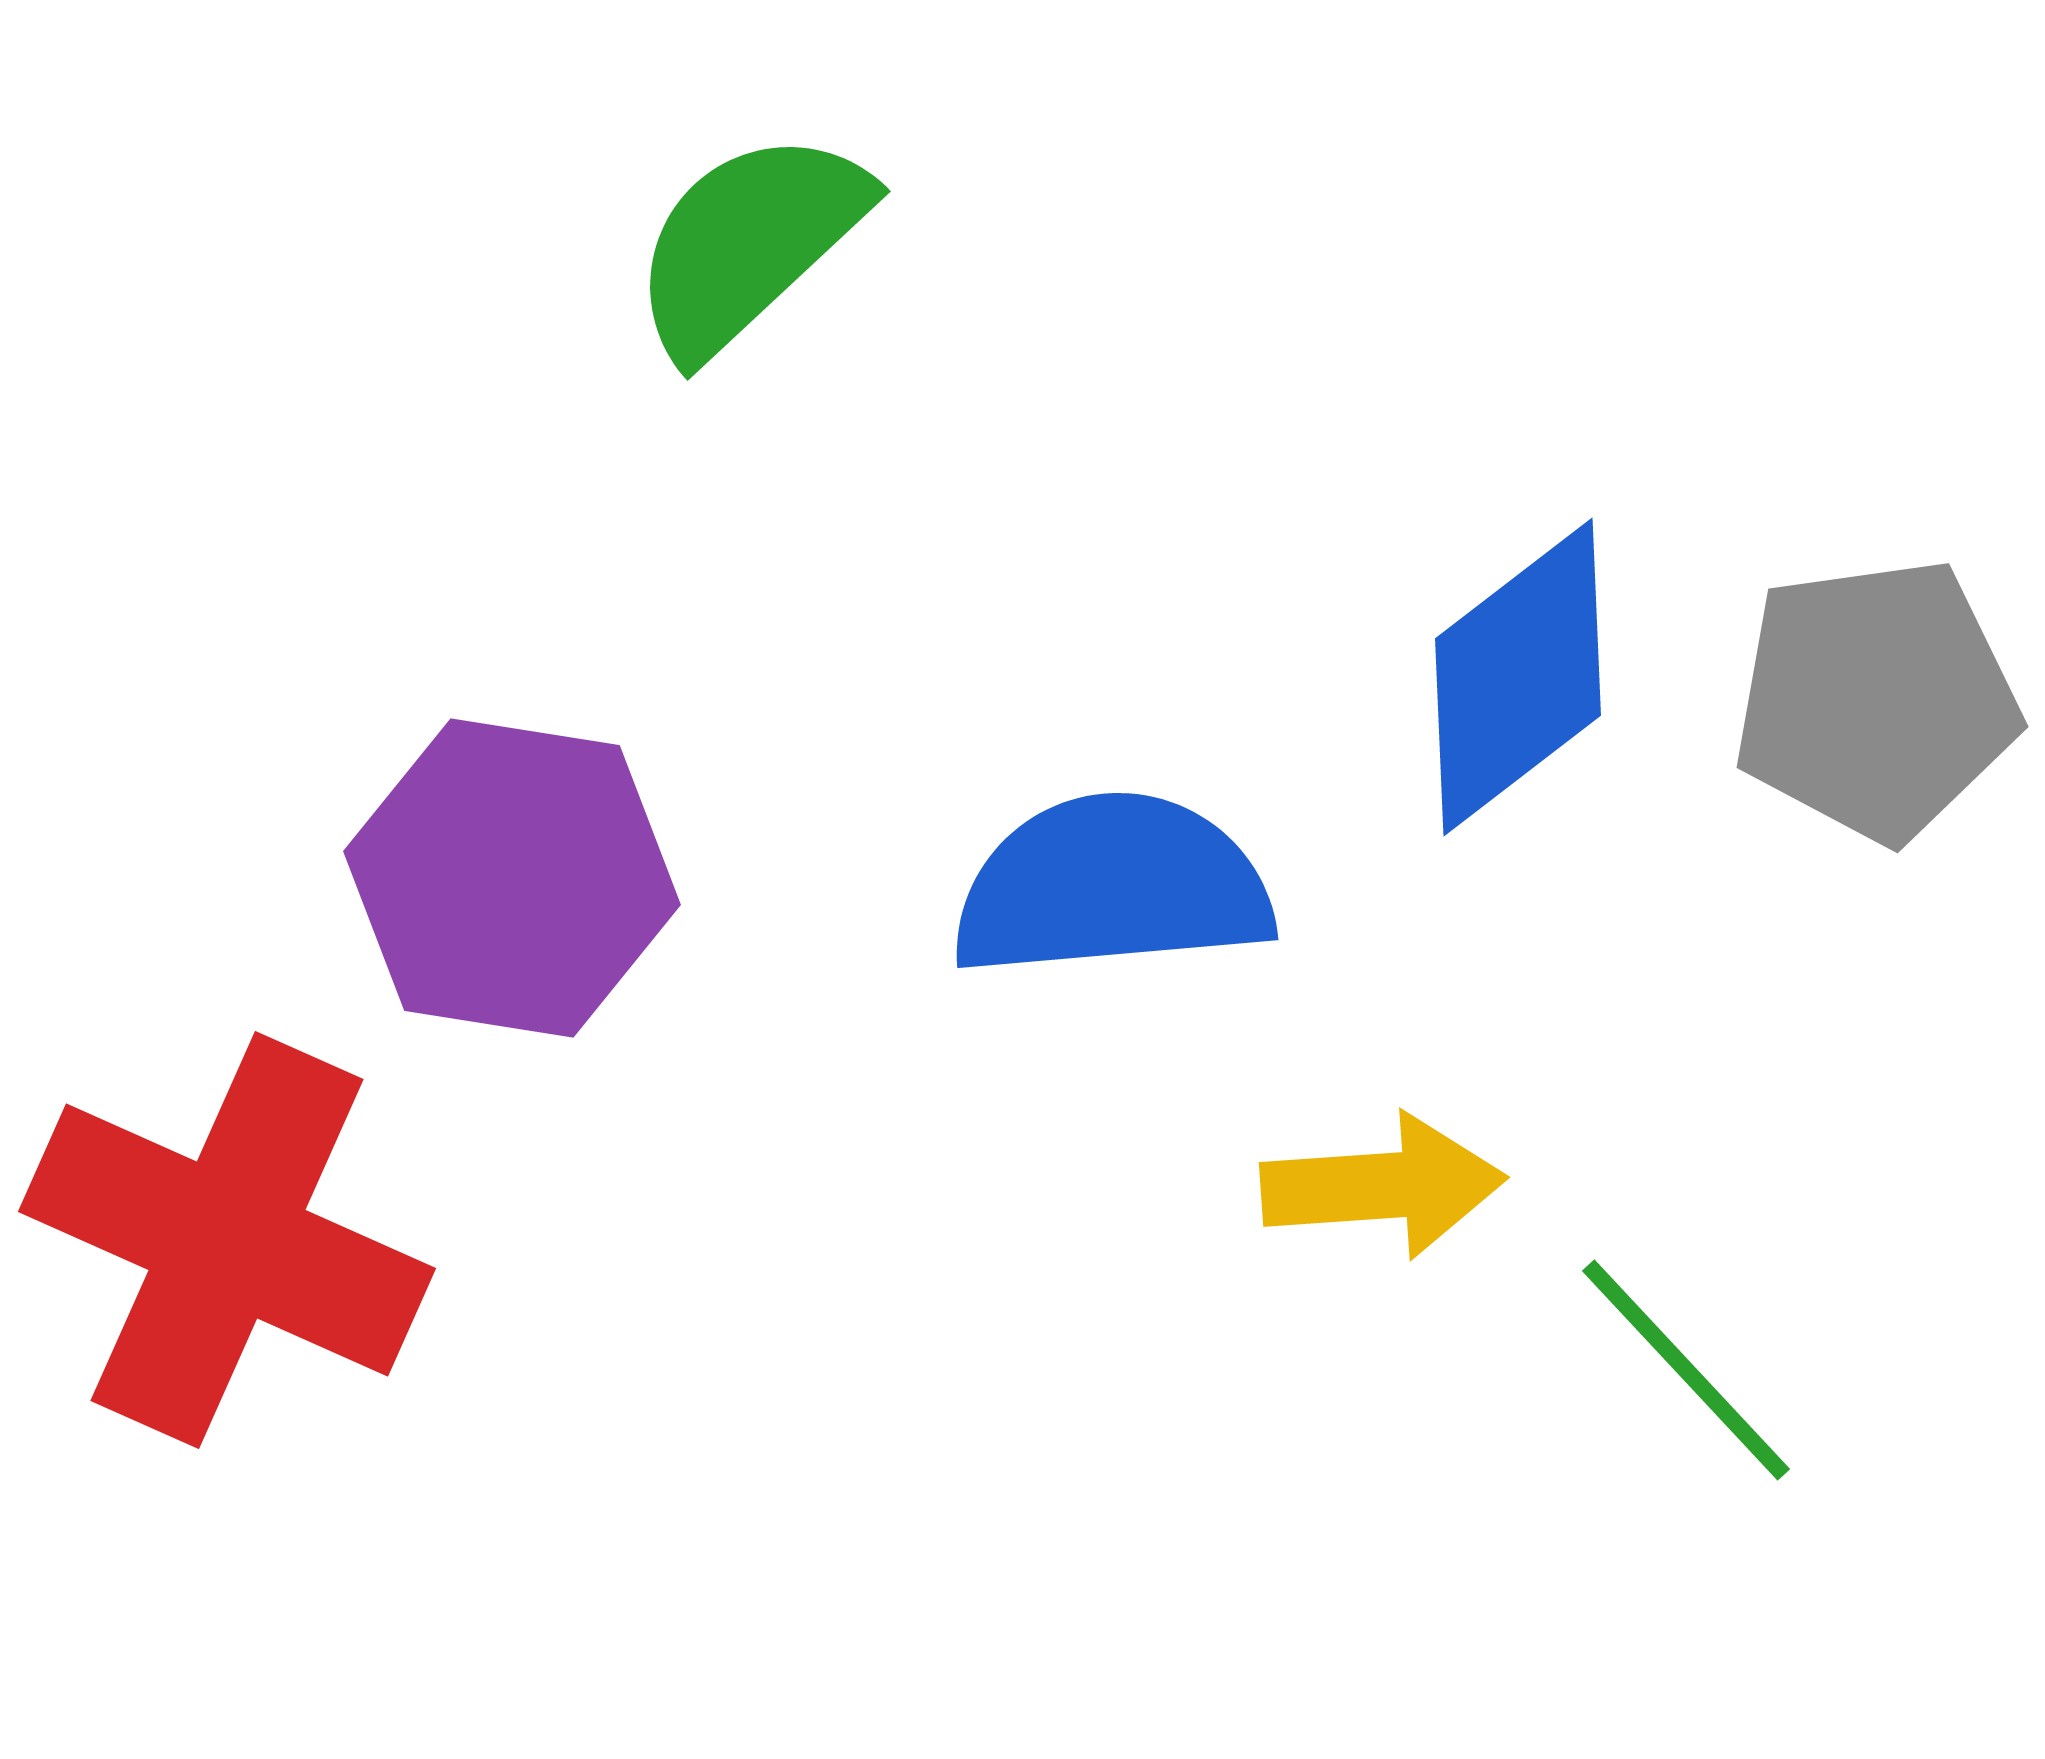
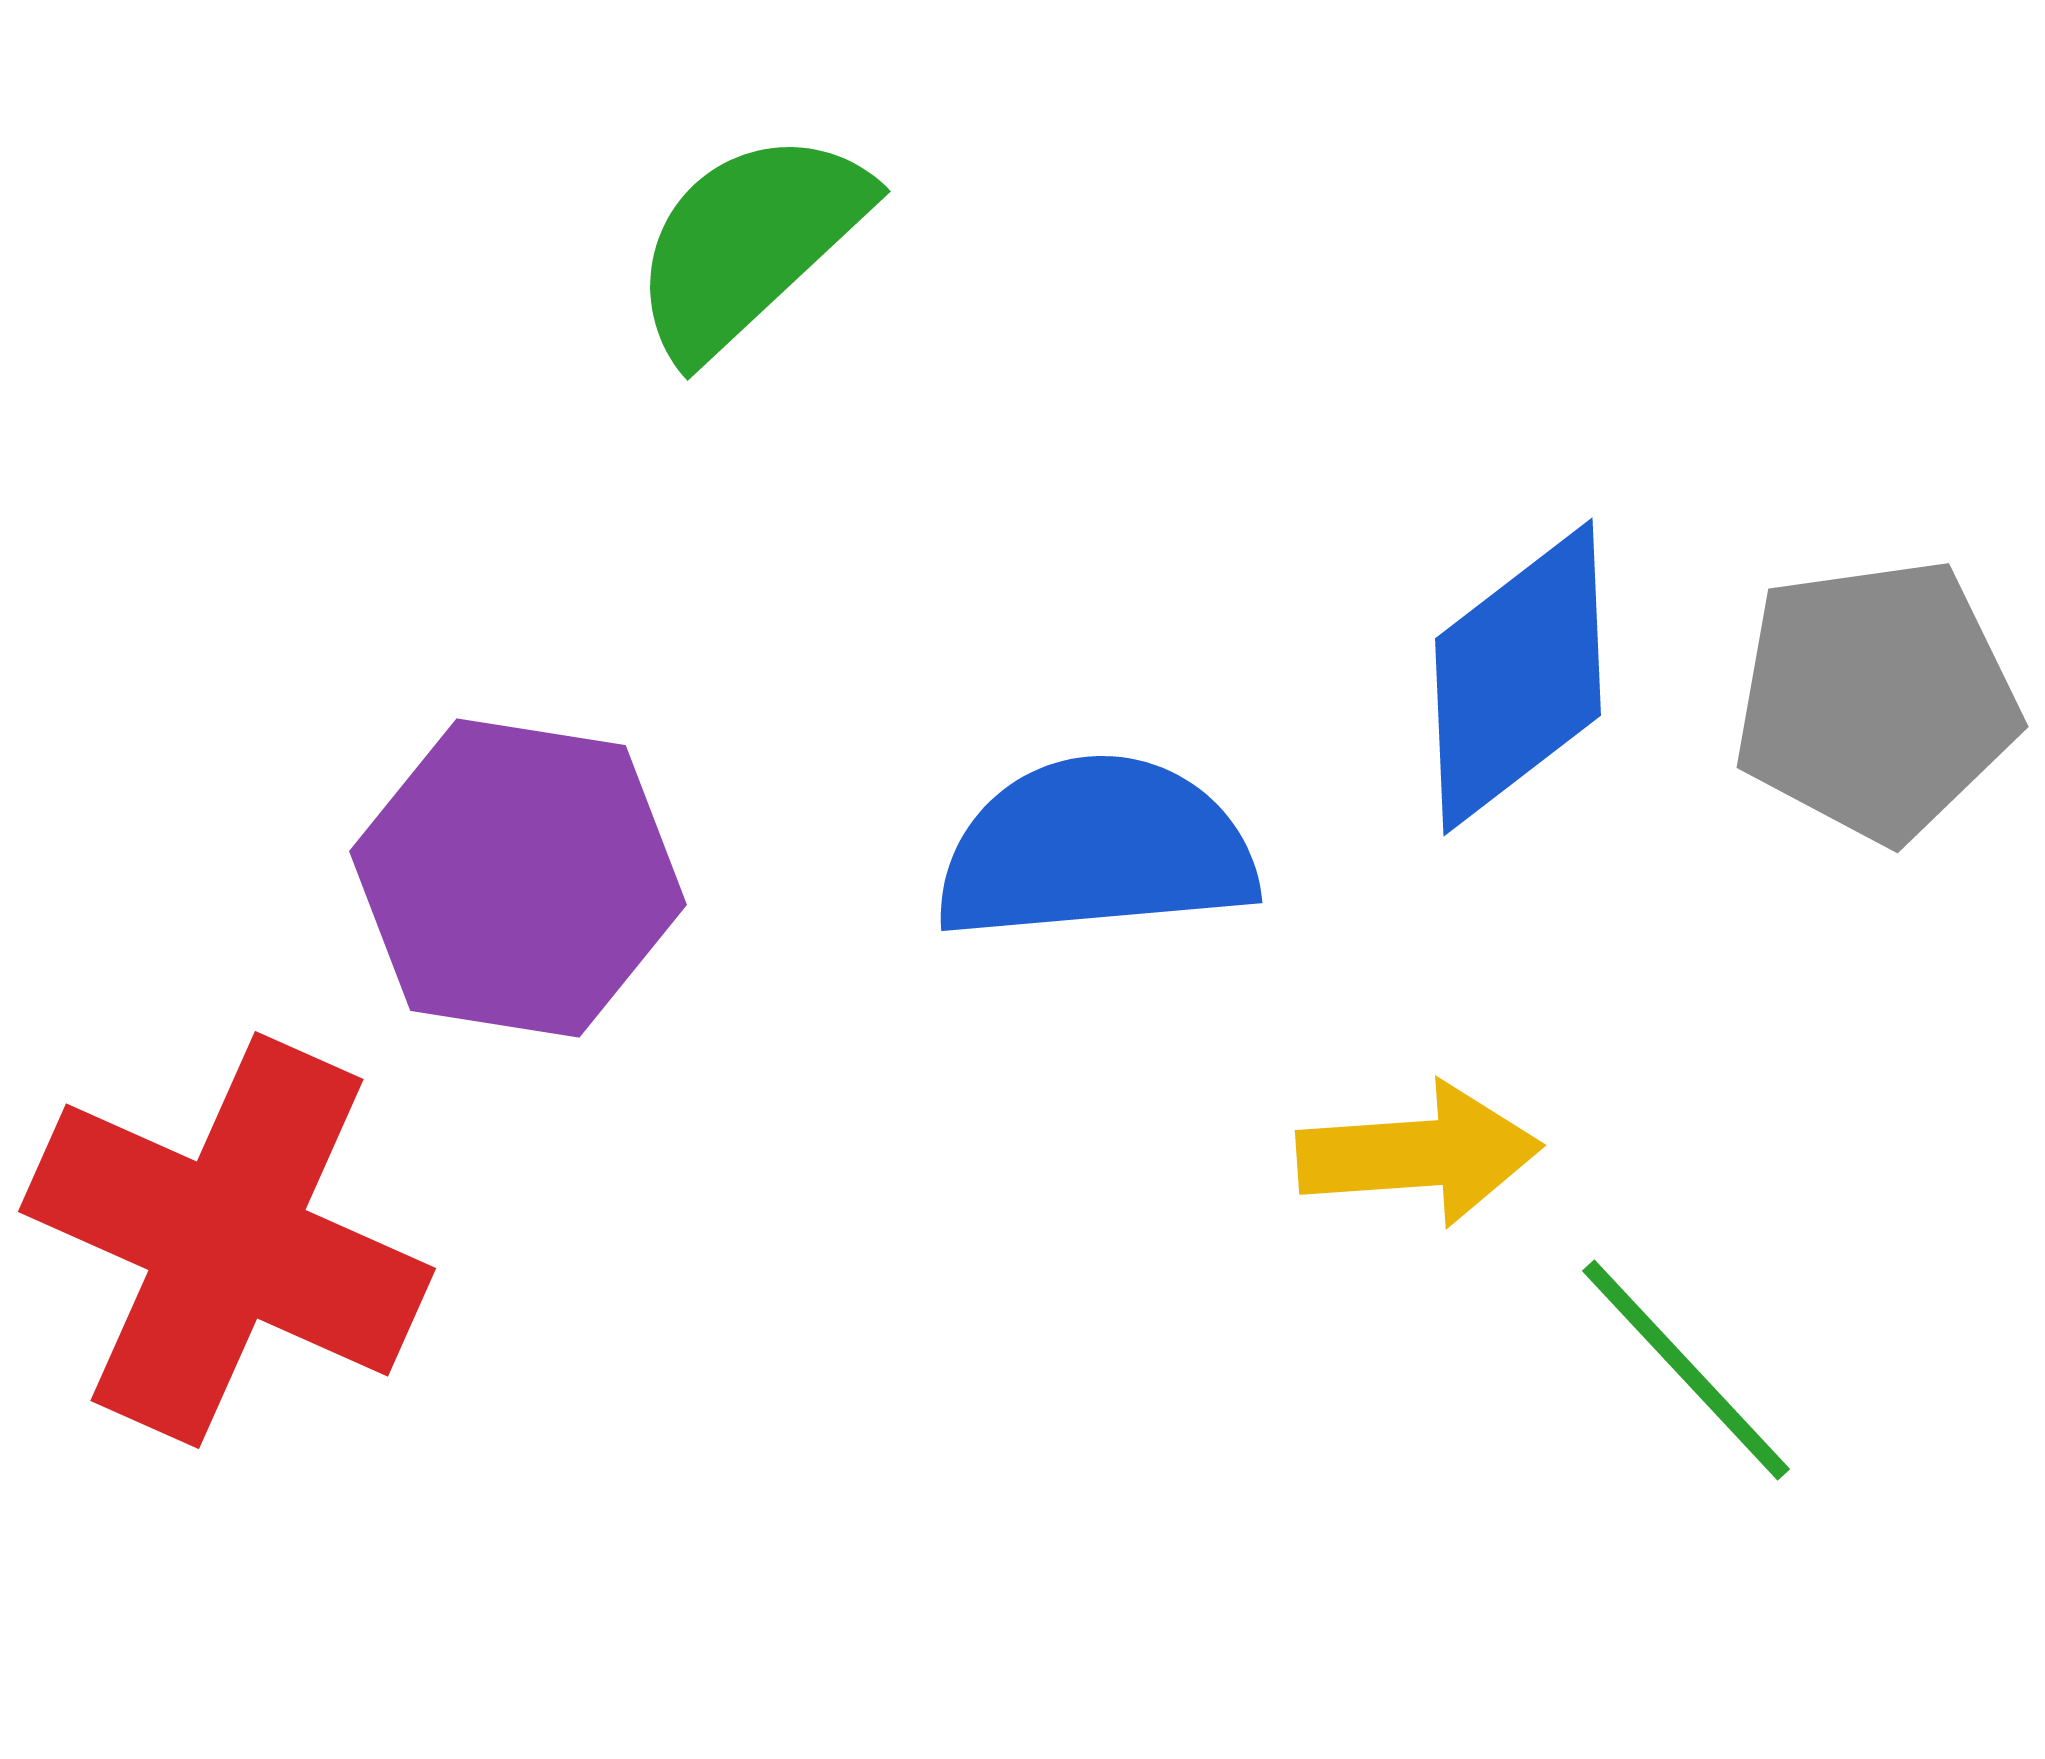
purple hexagon: moved 6 px right
blue semicircle: moved 16 px left, 37 px up
yellow arrow: moved 36 px right, 32 px up
